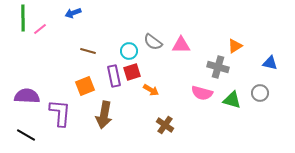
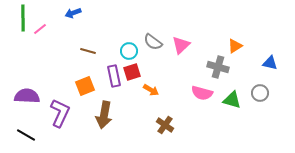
pink triangle: rotated 42 degrees counterclockwise
purple L-shape: rotated 20 degrees clockwise
